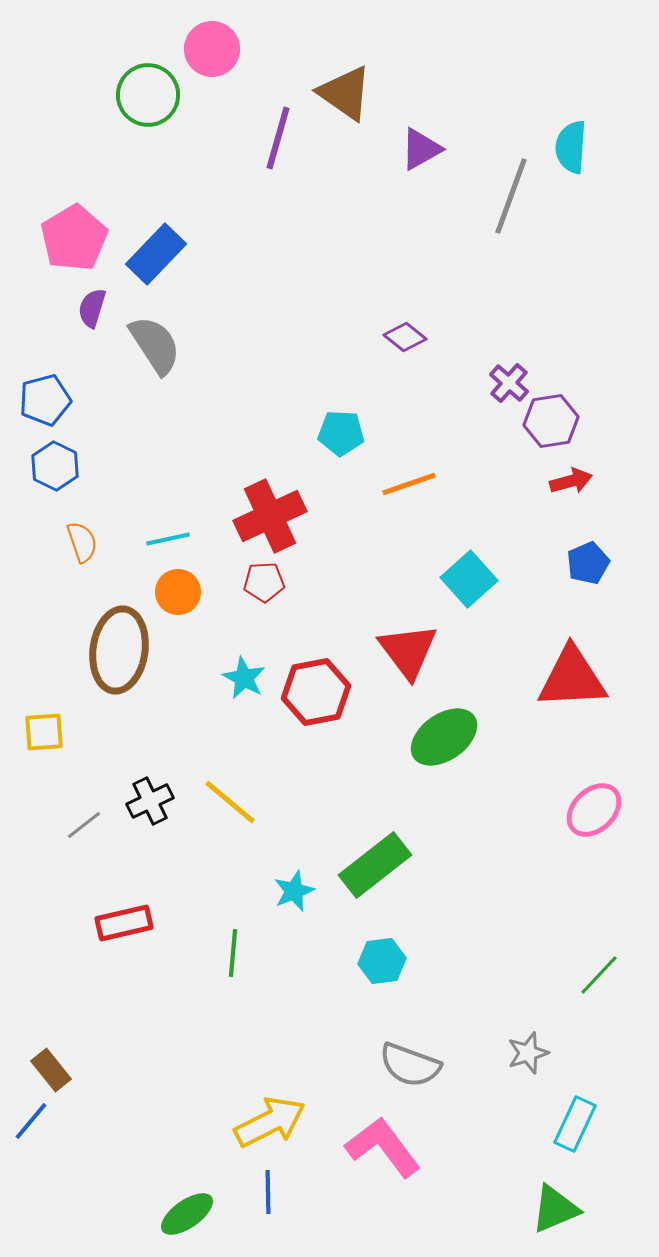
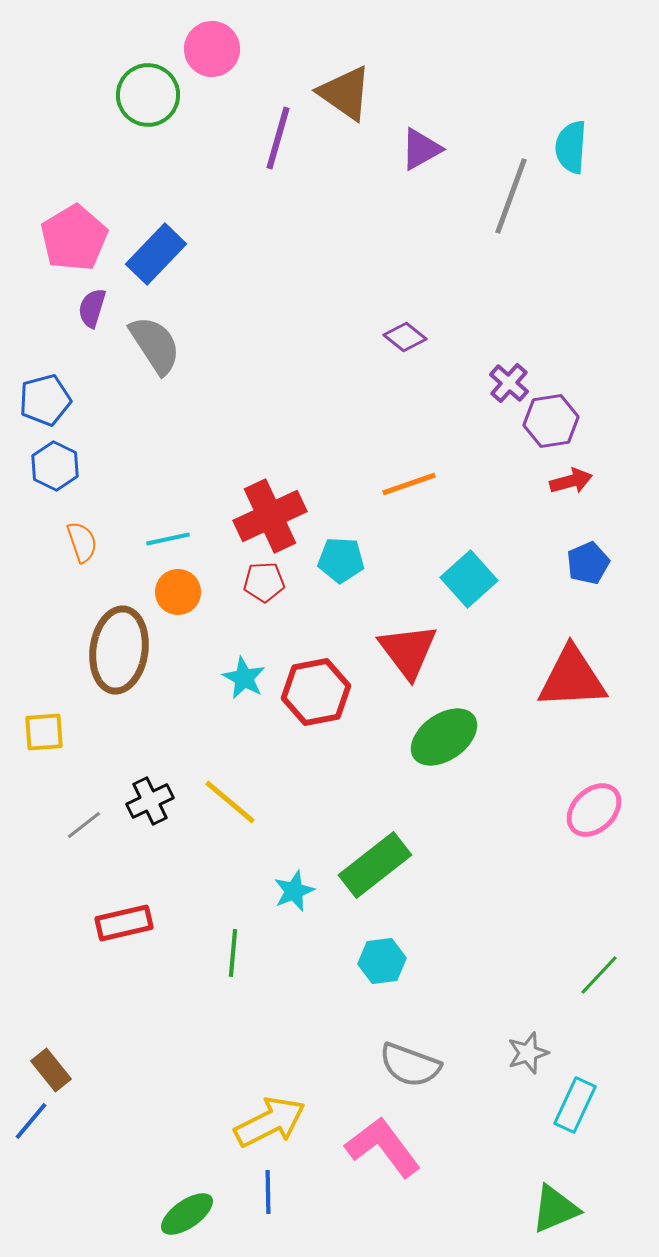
cyan pentagon at (341, 433): moved 127 px down
cyan rectangle at (575, 1124): moved 19 px up
